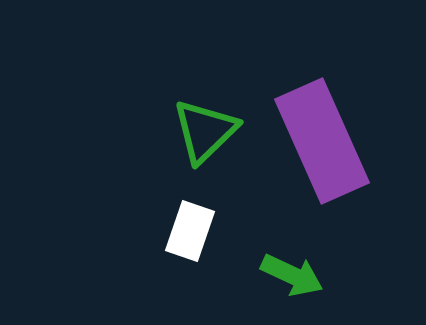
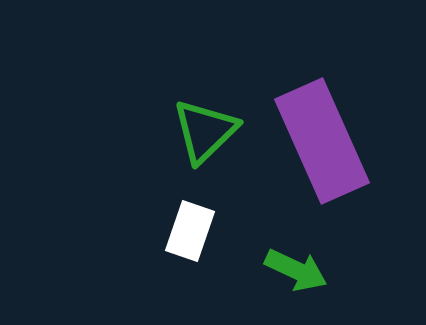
green arrow: moved 4 px right, 5 px up
